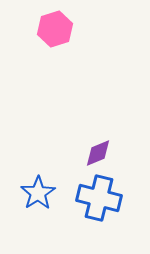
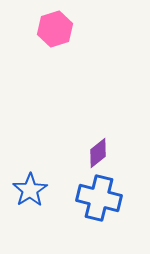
purple diamond: rotated 16 degrees counterclockwise
blue star: moved 8 px left, 3 px up
